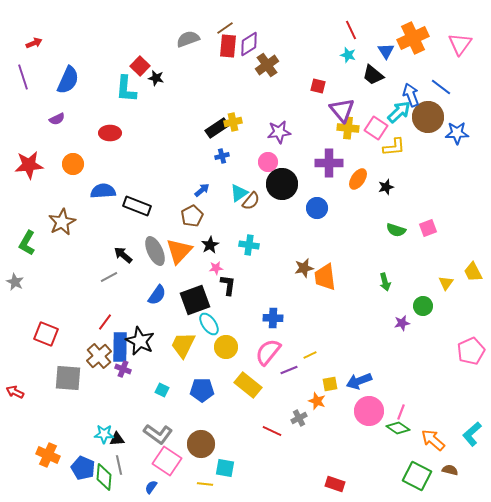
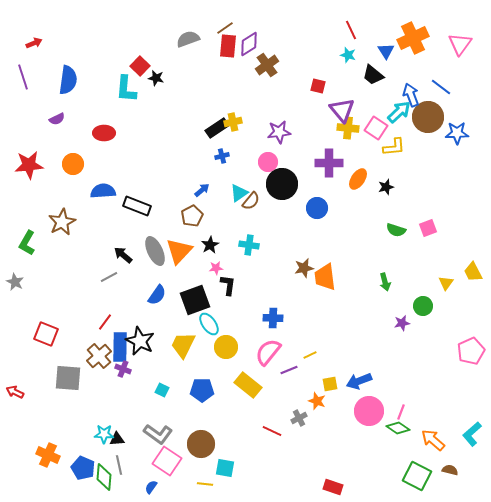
blue semicircle at (68, 80): rotated 16 degrees counterclockwise
red ellipse at (110, 133): moved 6 px left
red rectangle at (335, 484): moved 2 px left, 3 px down
